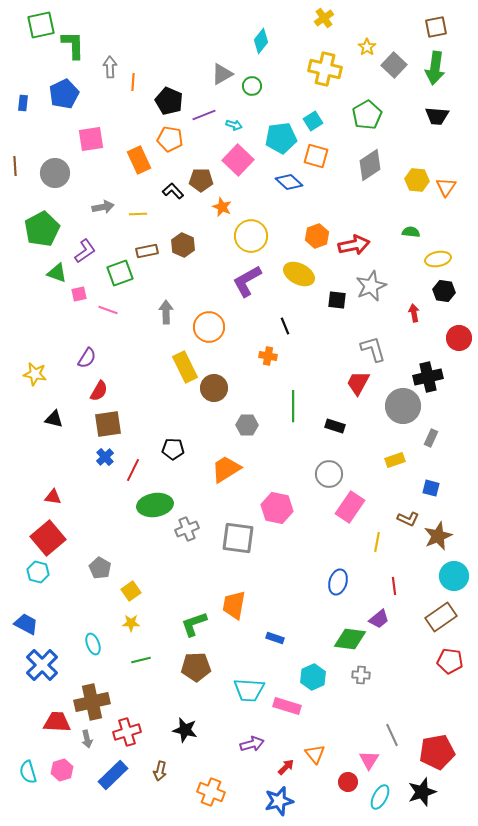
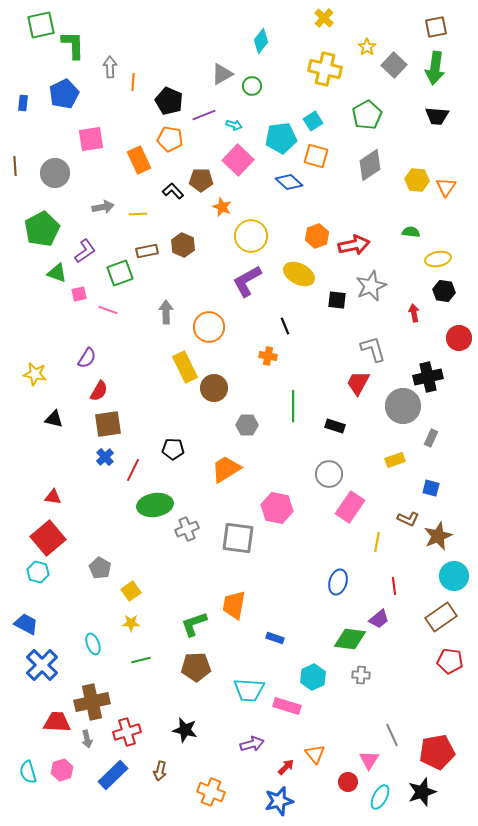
yellow cross at (324, 18): rotated 12 degrees counterclockwise
